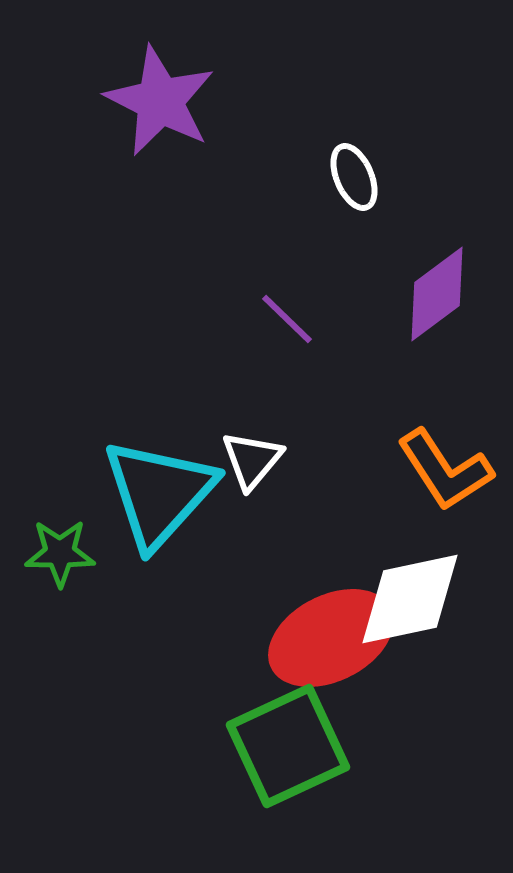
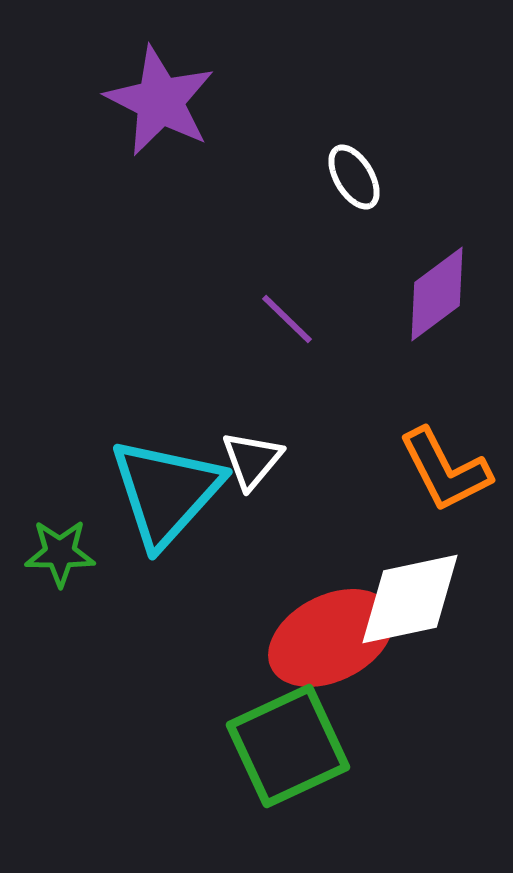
white ellipse: rotated 8 degrees counterclockwise
orange L-shape: rotated 6 degrees clockwise
cyan triangle: moved 7 px right, 1 px up
